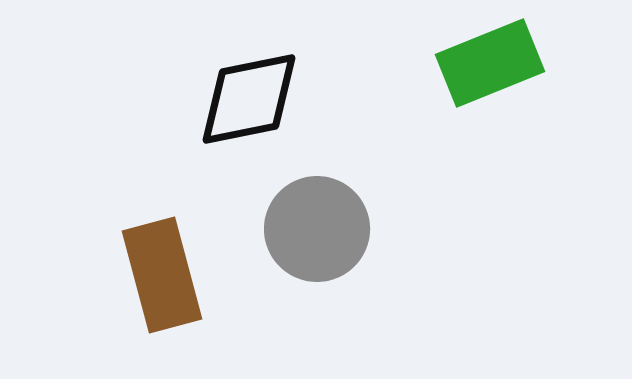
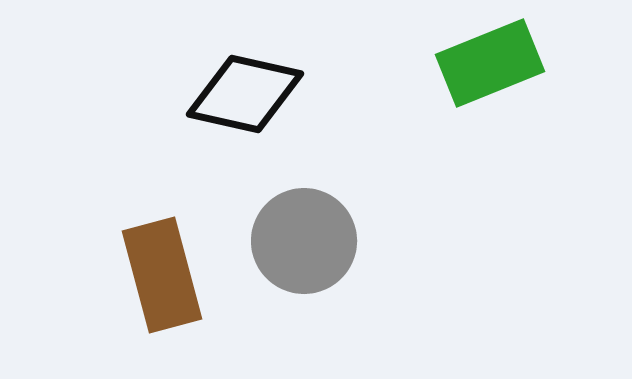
black diamond: moved 4 px left, 5 px up; rotated 24 degrees clockwise
gray circle: moved 13 px left, 12 px down
